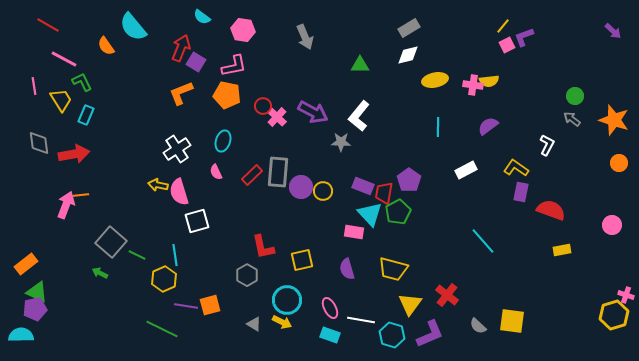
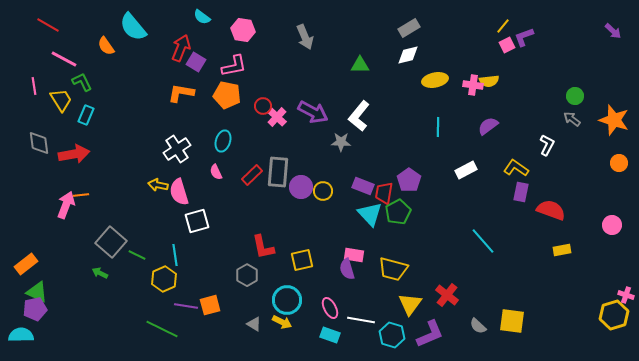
orange L-shape at (181, 93): rotated 32 degrees clockwise
pink rectangle at (354, 232): moved 23 px down
